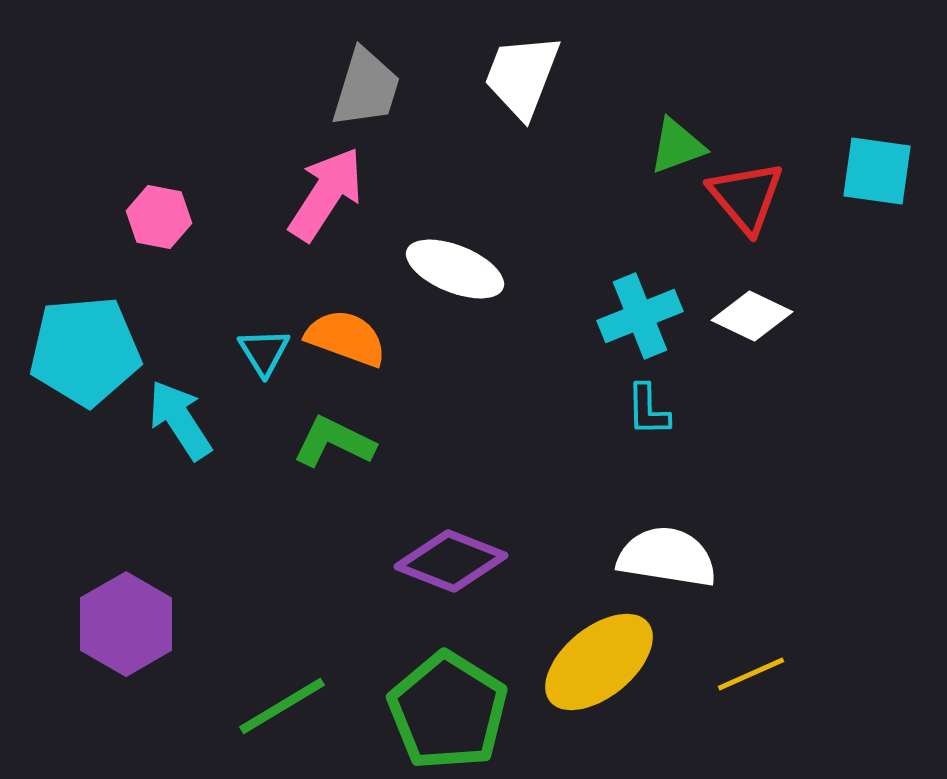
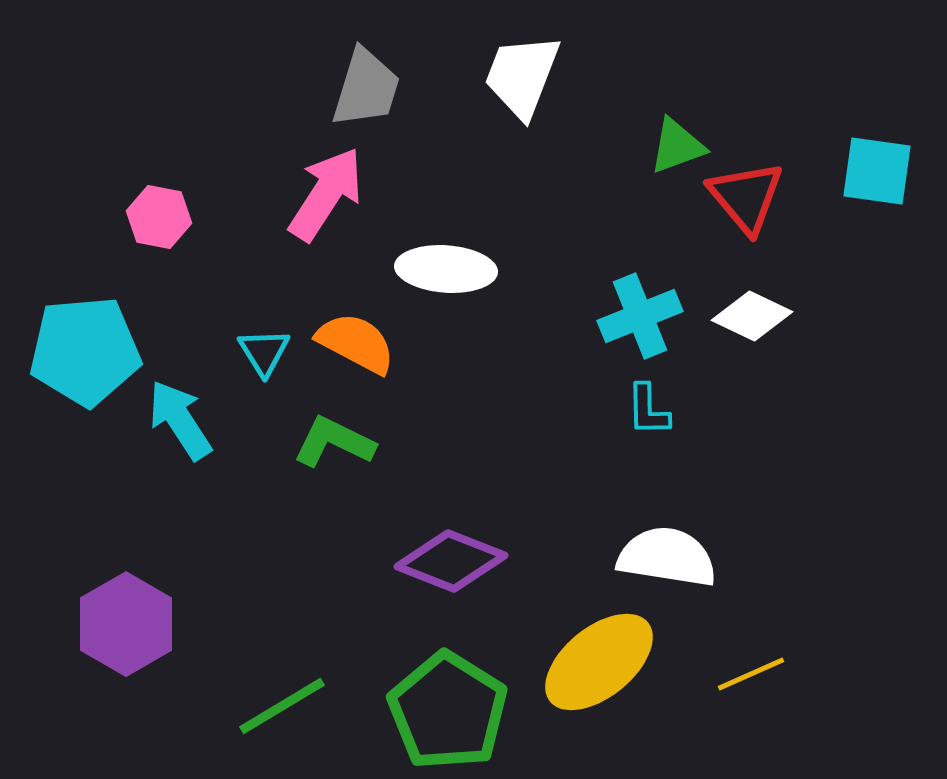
white ellipse: moved 9 px left; rotated 18 degrees counterclockwise
orange semicircle: moved 10 px right, 5 px down; rotated 8 degrees clockwise
